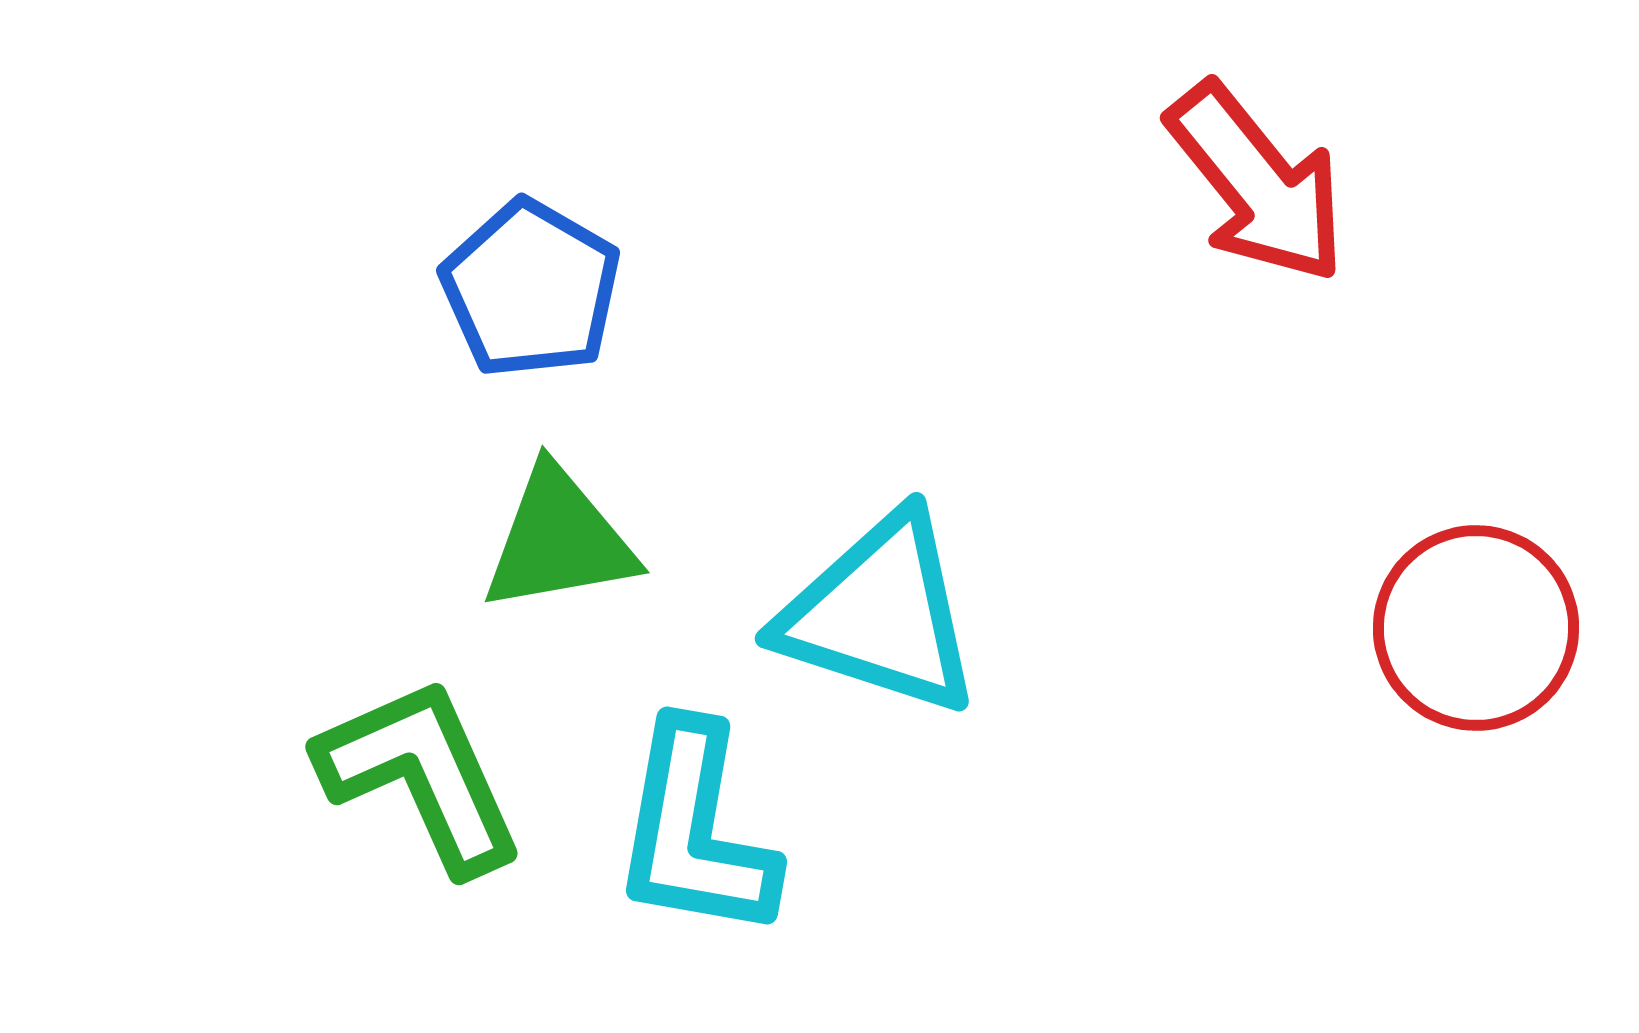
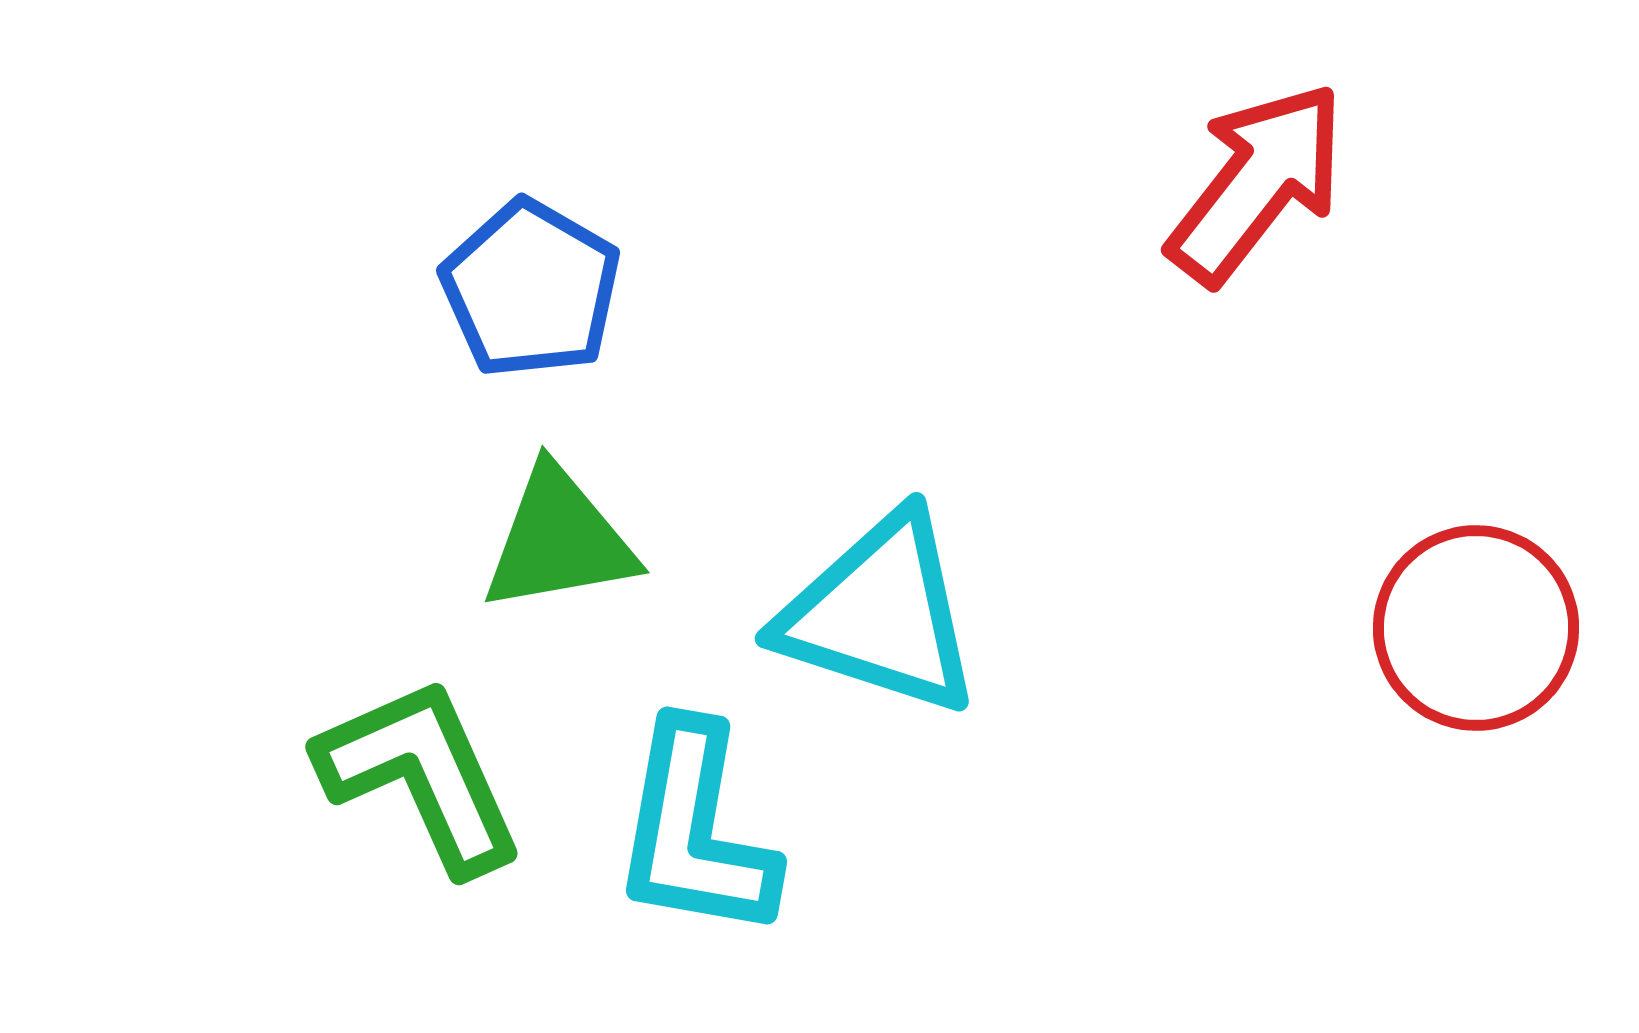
red arrow: rotated 103 degrees counterclockwise
